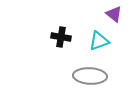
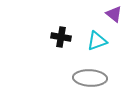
cyan triangle: moved 2 px left
gray ellipse: moved 2 px down
